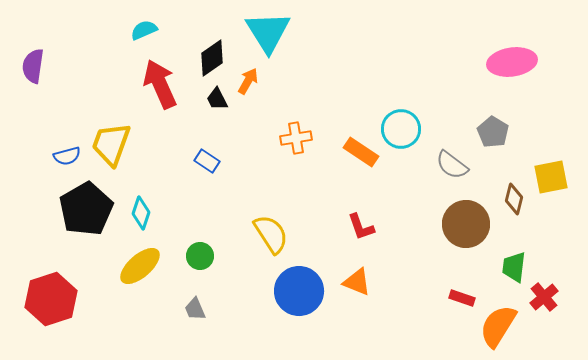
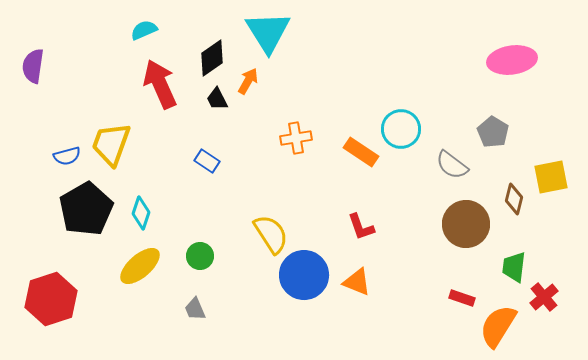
pink ellipse: moved 2 px up
blue circle: moved 5 px right, 16 px up
